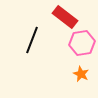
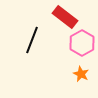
pink hexagon: rotated 20 degrees counterclockwise
